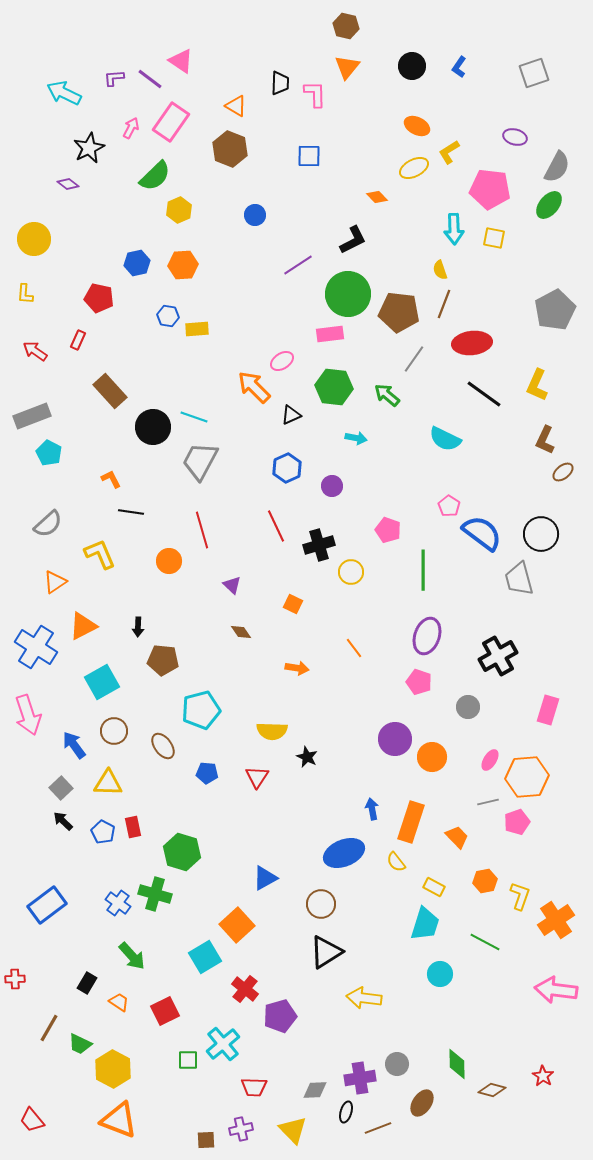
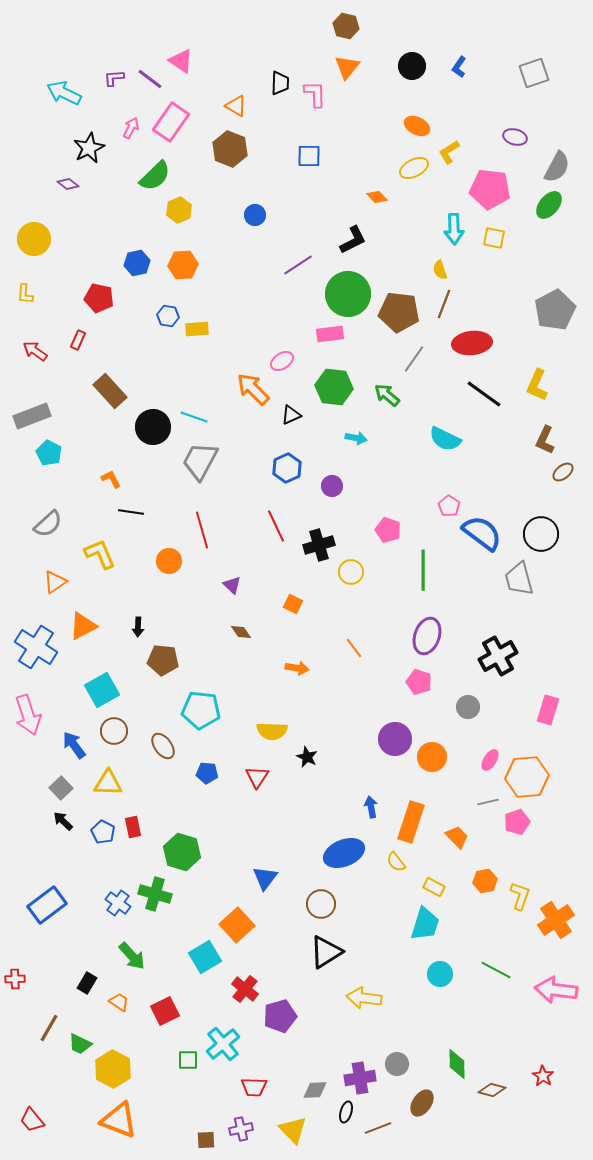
orange arrow at (254, 387): moved 1 px left, 2 px down
cyan square at (102, 682): moved 8 px down
cyan pentagon at (201, 710): rotated 21 degrees clockwise
blue arrow at (372, 809): moved 1 px left, 2 px up
blue triangle at (265, 878): rotated 24 degrees counterclockwise
green line at (485, 942): moved 11 px right, 28 px down
